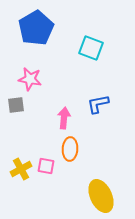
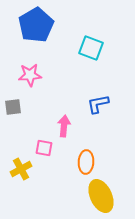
blue pentagon: moved 3 px up
pink star: moved 4 px up; rotated 15 degrees counterclockwise
gray square: moved 3 px left, 2 px down
pink arrow: moved 8 px down
orange ellipse: moved 16 px right, 13 px down
pink square: moved 2 px left, 18 px up
